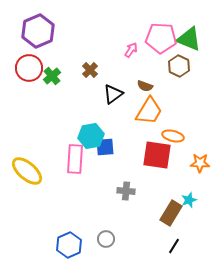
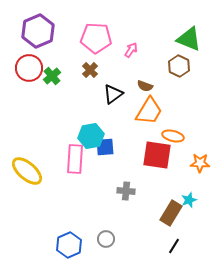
pink pentagon: moved 65 px left
